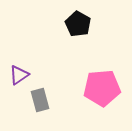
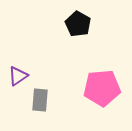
purple triangle: moved 1 px left, 1 px down
gray rectangle: rotated 20 degrees clockwise
